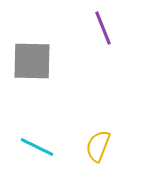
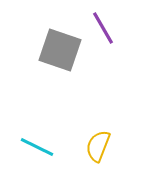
purple line: rotated 8 degrees counterclockwise
gray square: moved 28 px right, 11 px up; rotated 18 degrees clockwise
